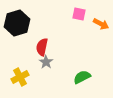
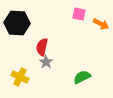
black hexagon: rotated 20 degrees clockwise
yellow cross: rotated 36 degrees counterclockwise
